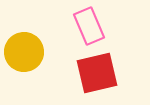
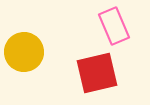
pink rectangle: moved 25 px right
